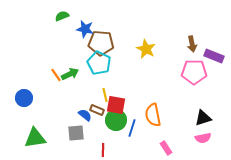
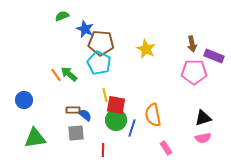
blue star: rotated 12 degrees clockwise
green arrow: moved 1 px left; rotated 114 degrees counterclockwise
blue circle: moved 2 px down
brown rectangle: moved 24 px left; rotated 24 degrees counterclockwise
